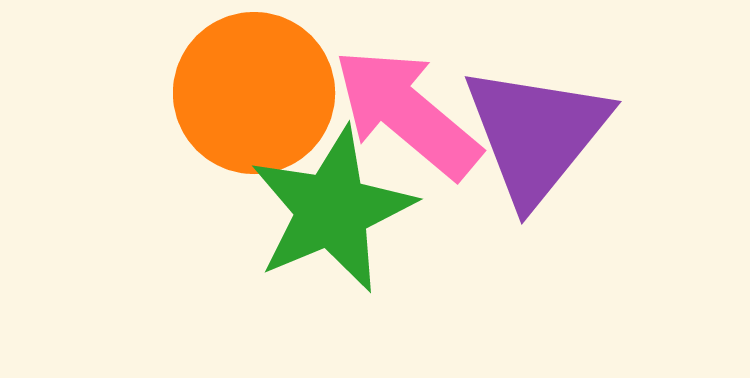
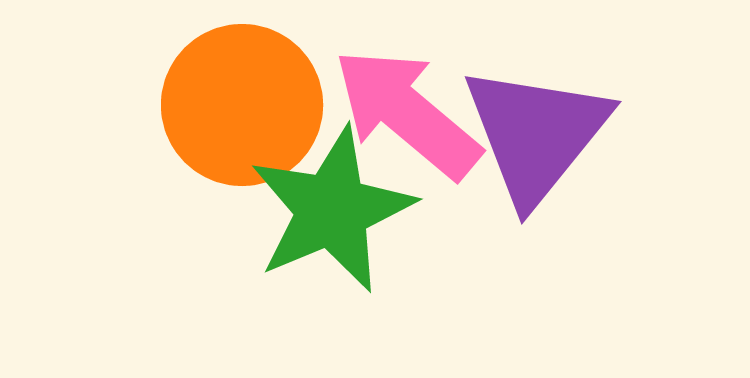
orange circle: moved 12 px left, 12 px down
